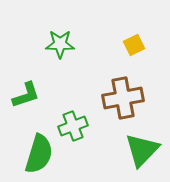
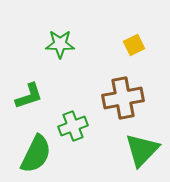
green L-shape: moved 3 px right, 1 px down
green semicircle: moved 3 px left; rotated 9 degrees clockwise
